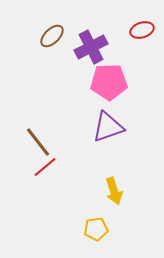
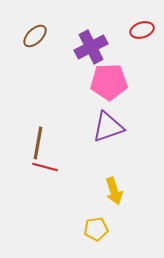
brown ellipse: moved 17 px left
brown line: moved 1 px down; rotated 48 degrees clockwise
red line: rotated 55 degrees clockwise
